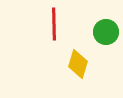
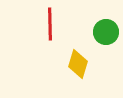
red line: moved 4 px left
